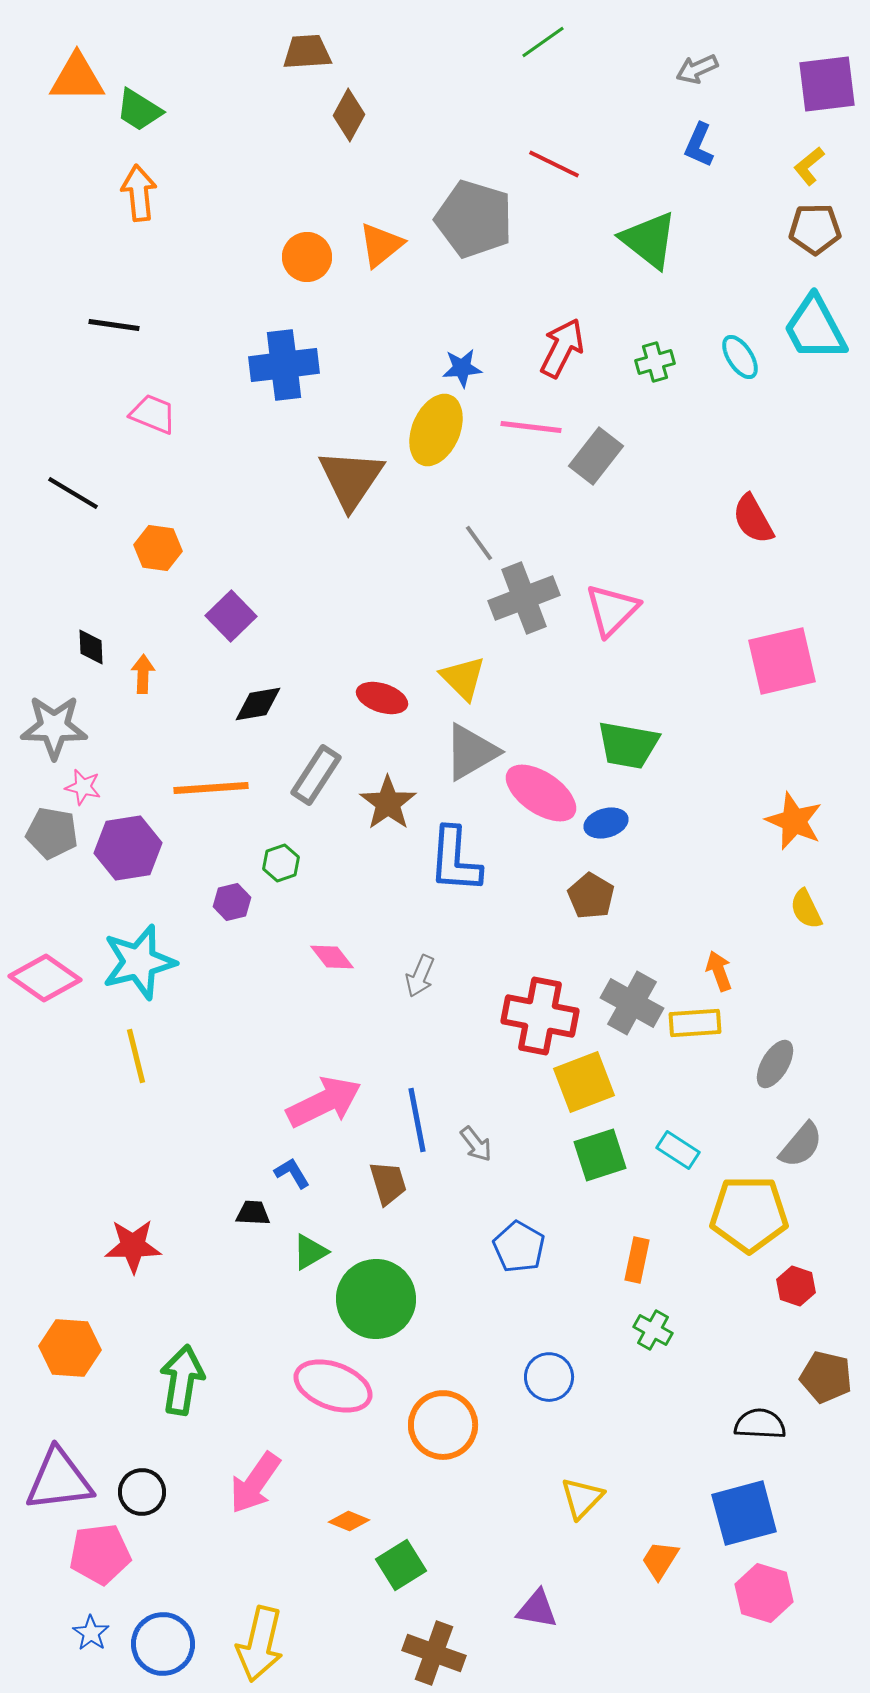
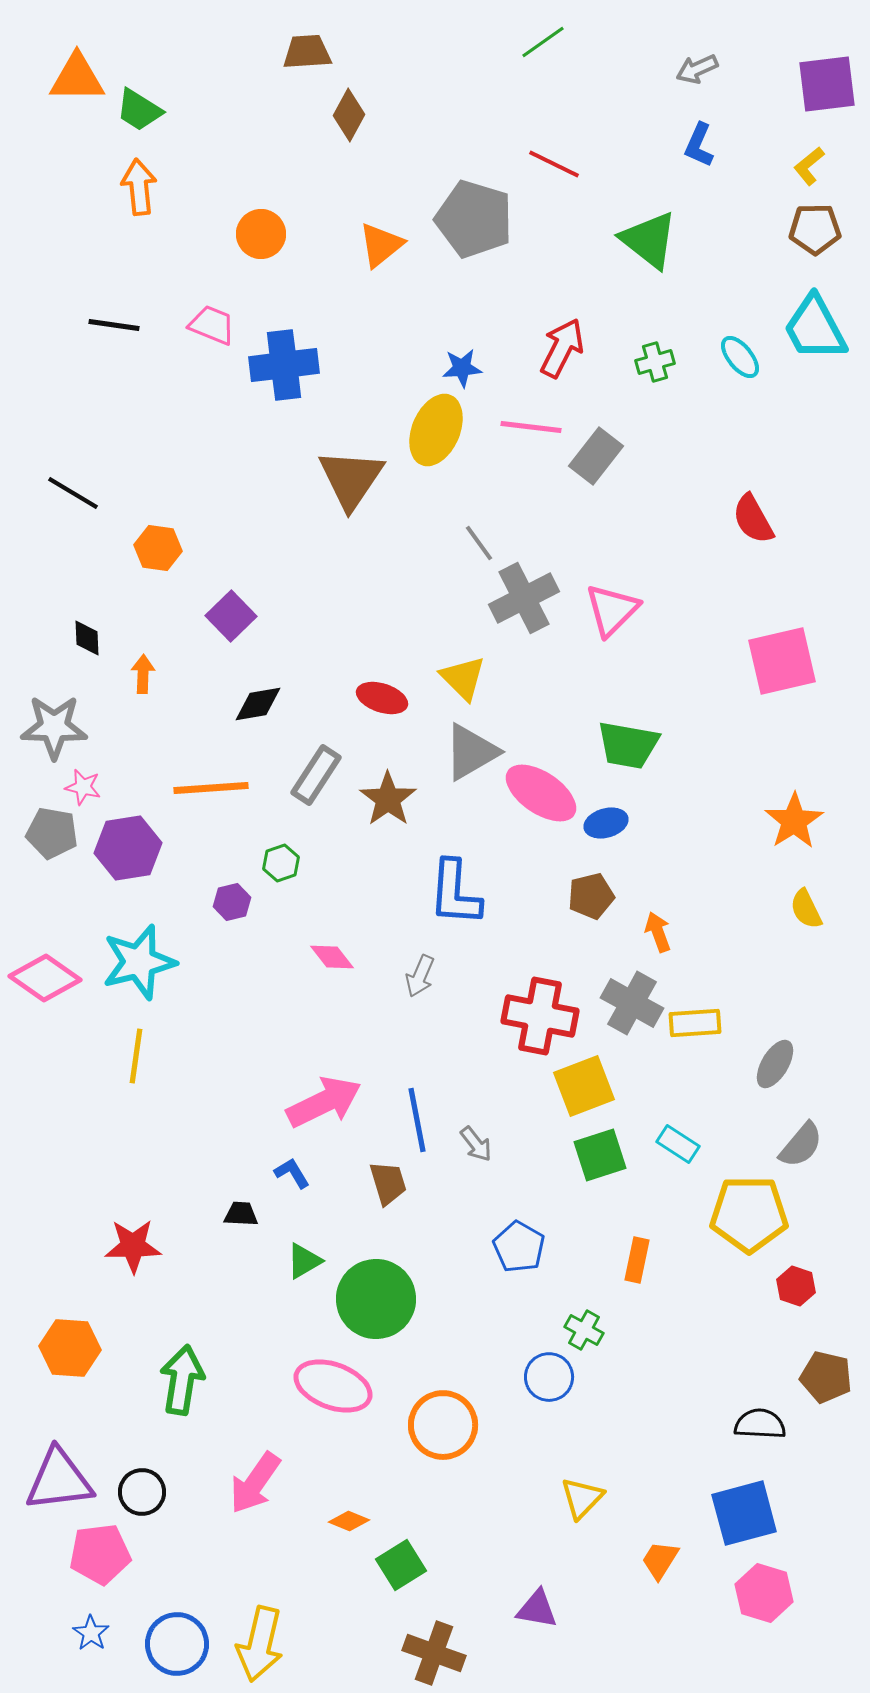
orange arrow at (139, 193): moved 6 px up
orange circle at (307, 257): moved 46 px left, 23 px up
cyan ellipse at (740, 357): rotated 6 degrees counterclockwise
pink trapezoid at (153, 414): moved 59 px right, 89 px up
gray cross at (524, 598): rotated 6 degrees counterclockwise
black diamond at (91, 647): moved 4 px left, 9 px up
brown star at (388, 803): moved 4 px up
orange star at (794, 821): rotated 16 degrees clockwise
blue L-shape at (455, 860): moved 33 px down
brown pentagon at (591, 896): rotated 27 degrees clockwise
orange arrow at (719, 971): moved 61 px left, 39 px up
yellow line at (136, 1056): rotated 22 degrees clockwise
yellow square at (584, 1082): moved 4 px down
cyan rectangle at (678, 1150): moved 6 px up
black trapezoid at (253, 1213): moved 12 px left, 1 px down
green triangle at (310, 1252): moved 6 px left, 9 px down
green cross at (653, 1330): moved 69 px left
blue circle at (163, 1644): moved 14 px right
